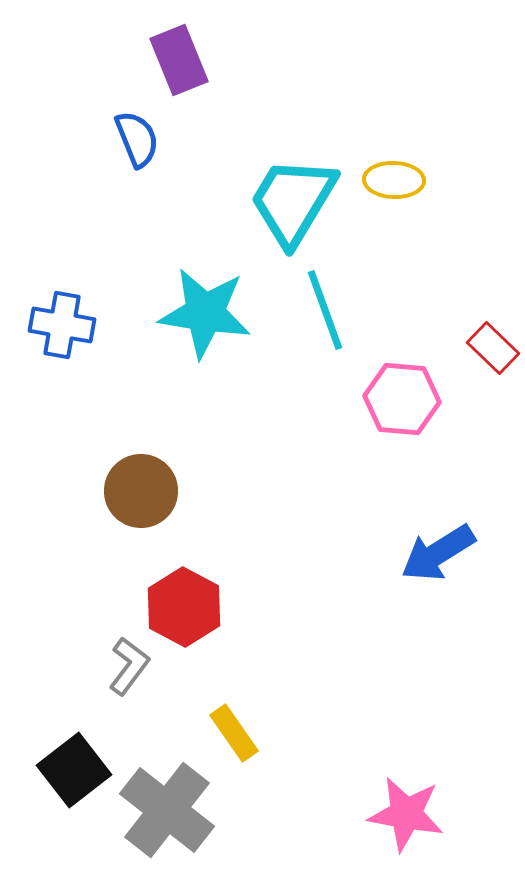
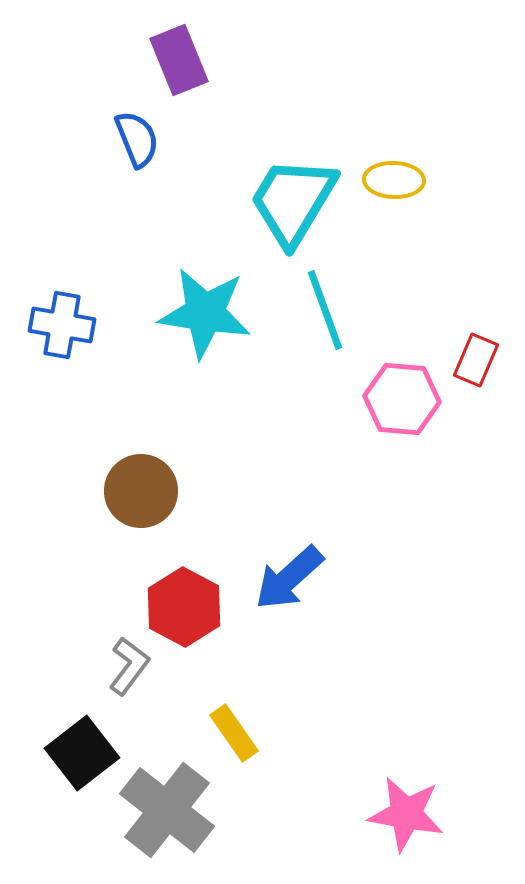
red rectangle: moved 17 px left, 12 px down; rotated 69 degrees clockwise
blue arrow: moved 149 px left, 25 px down; rotated 10 degrees counterclockwise
black square: moved 8 px right, 17 px up
